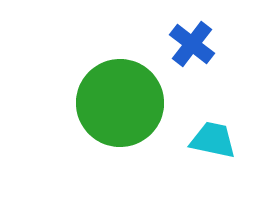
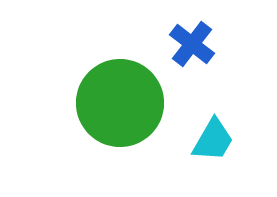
cyan trapezoid: rotated 108 degrees clockwise
